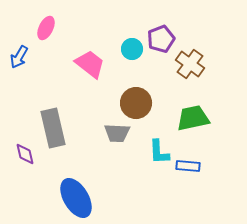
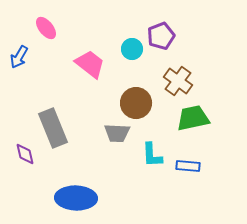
pink ellipse: rotated 65 degrees counterclockwise
purple pentagon: moved 3 px up
brown cross: moved 12 px left, 17 px down
gray rectangle: rotated 9 degrees counterclockwise
cyan L-shape: moved 7 px left, 3 px down
blue ellipse: rotated 57 degrees counterclockwise
